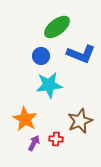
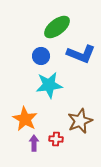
purple arrow: rotated 28 degrees counterclockwise
